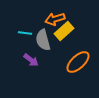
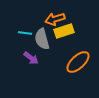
yellow rectangle: rotated 24 degrees clockwise
gray semicircle: moved 1 px left, 1 px up
purple arrow: moved 2 px up
